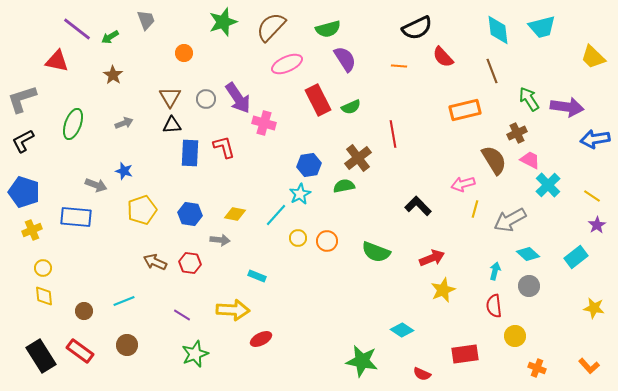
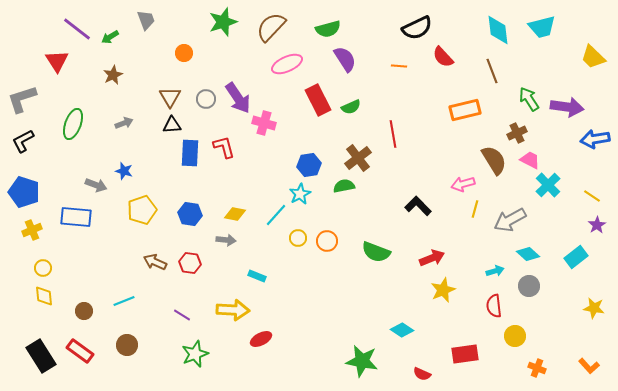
red triangle at (57, 61): rotated 45 degrees clockwise
brown star at (113, 75): rotated 12 degrees clockwise
gray arrow at (220, 240): moved 6 px right
cyan arrow at (495, 271): rotated 60 degrees clockwise
